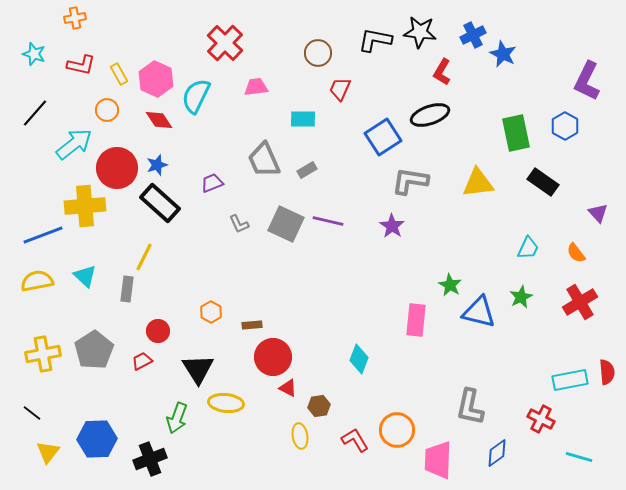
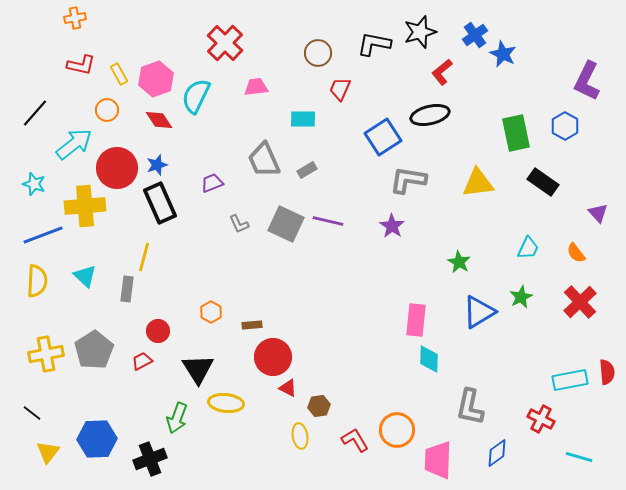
black star at (420, 32): rotated 24 degrees counterclockwise
blue cross at (473, 35): moved 2 px right; rotated 10 degrees counterclockwise
black L-shape at (375, 40): moved 1 px left, 4 px down
cyan star at (34, 54): moved 130 px down
red L-shape at (442, 72): rotated 20 degrees clockwise
pink hexagon at (156, 79): rotated 16 degrees clockwise
black ellipse at (430, 115): rotated 6 degrees clockwise
gray L-shape at (410, 181): moved 2 px left, 1 px up
black rectangle at (160, 203): rotated 24 degrees clockwise
yellow line at (144, 257): rotated 12 degrees counterclockwise
yellow semicircle at (37, 281): rotated 104 degrees clockwise
green star at (450, 285): moved 9 px right, 23 px up
red cross at (580, 302): rotated 12 degrees counterclockwise
blue triangle at (479, 312): rotated 45 degrees counterclockwise
yellow cross at (43, 354): moved 3 px right
cyan diamond at (359, 359): moved 70 px right; rotated 20 degrees counterclockwise
